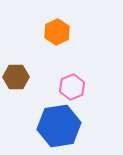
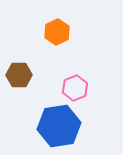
brown hexagon: moved 3 px right, 2 px up
pink hexagon: moved 3 px right, 1 px down
